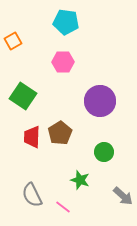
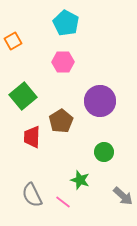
cyan pentagon: moved 1 px down; rotated 20 degrees clockwise
green square: rotated 16 degrees clockwise
brown pentagon: moved 1 px right, 12 px up
pink line: moved 5 px up
